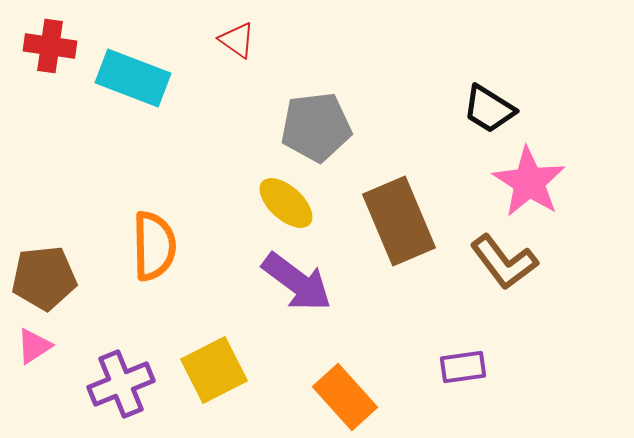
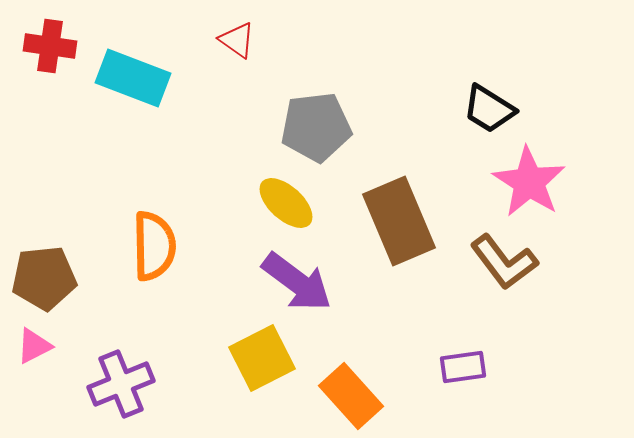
pink triangle: rotated 6 degrees clockwise
yellow square: moved 48 px right, 12 px up
orange rectangle: moved 6 px right, 1 px up
